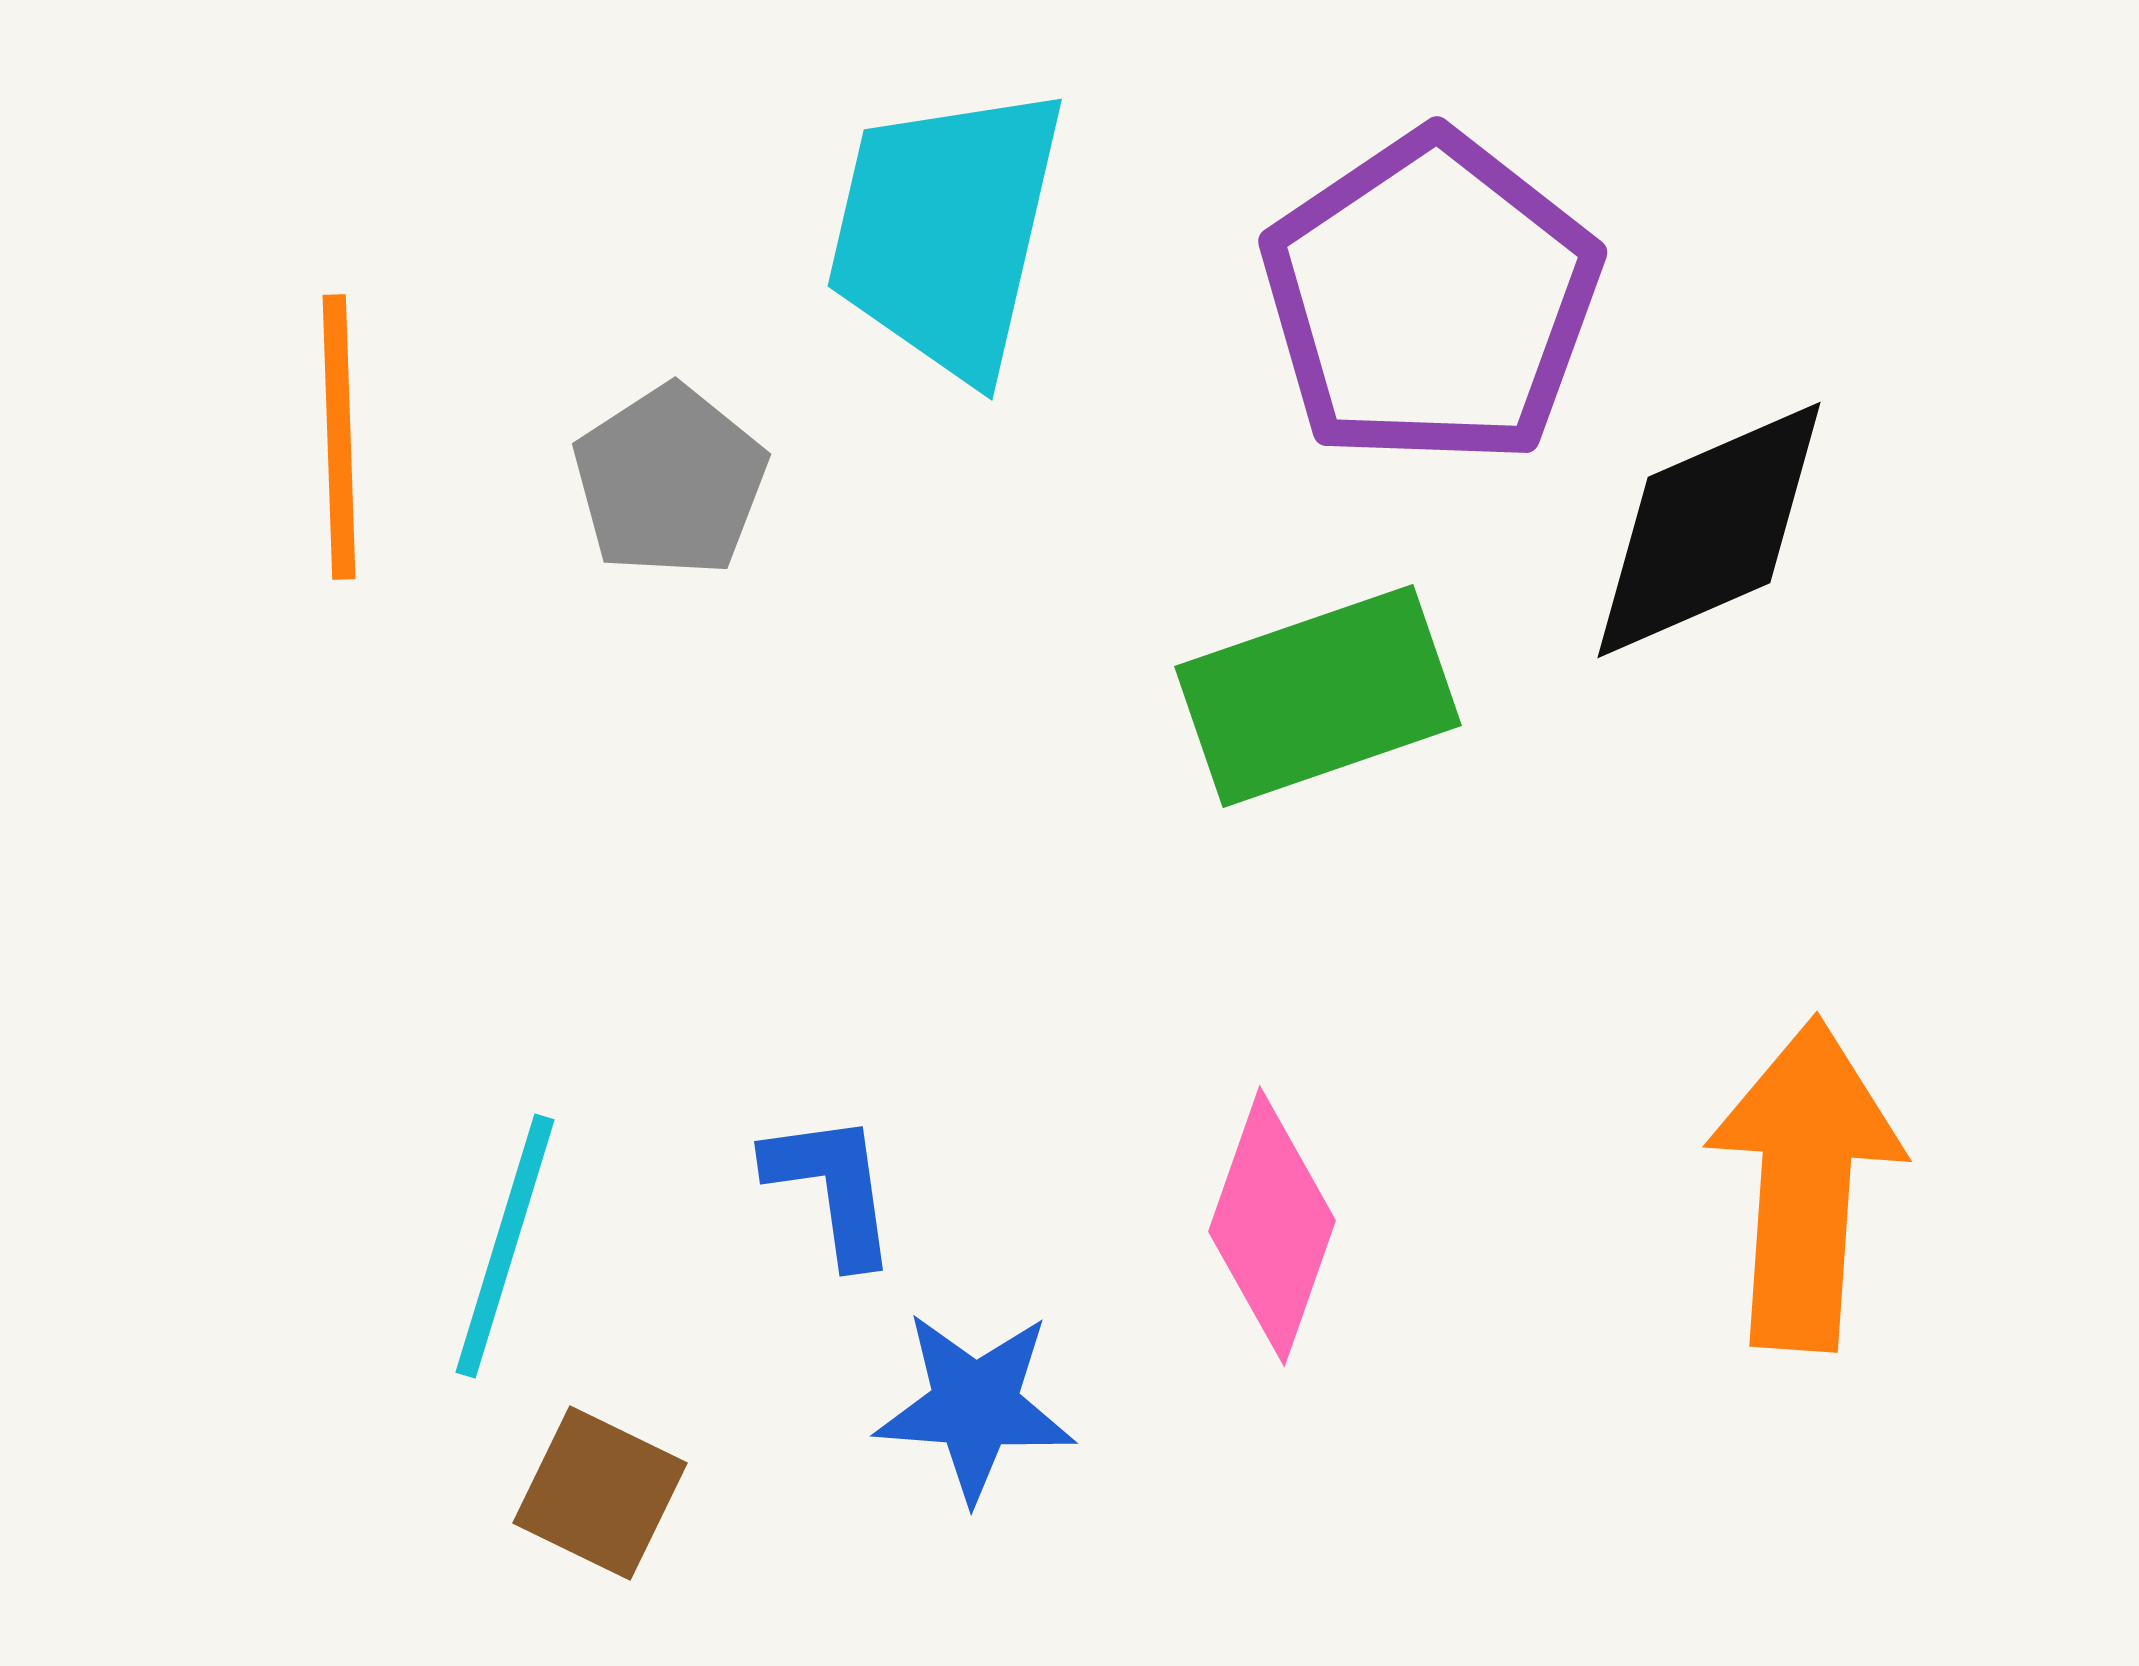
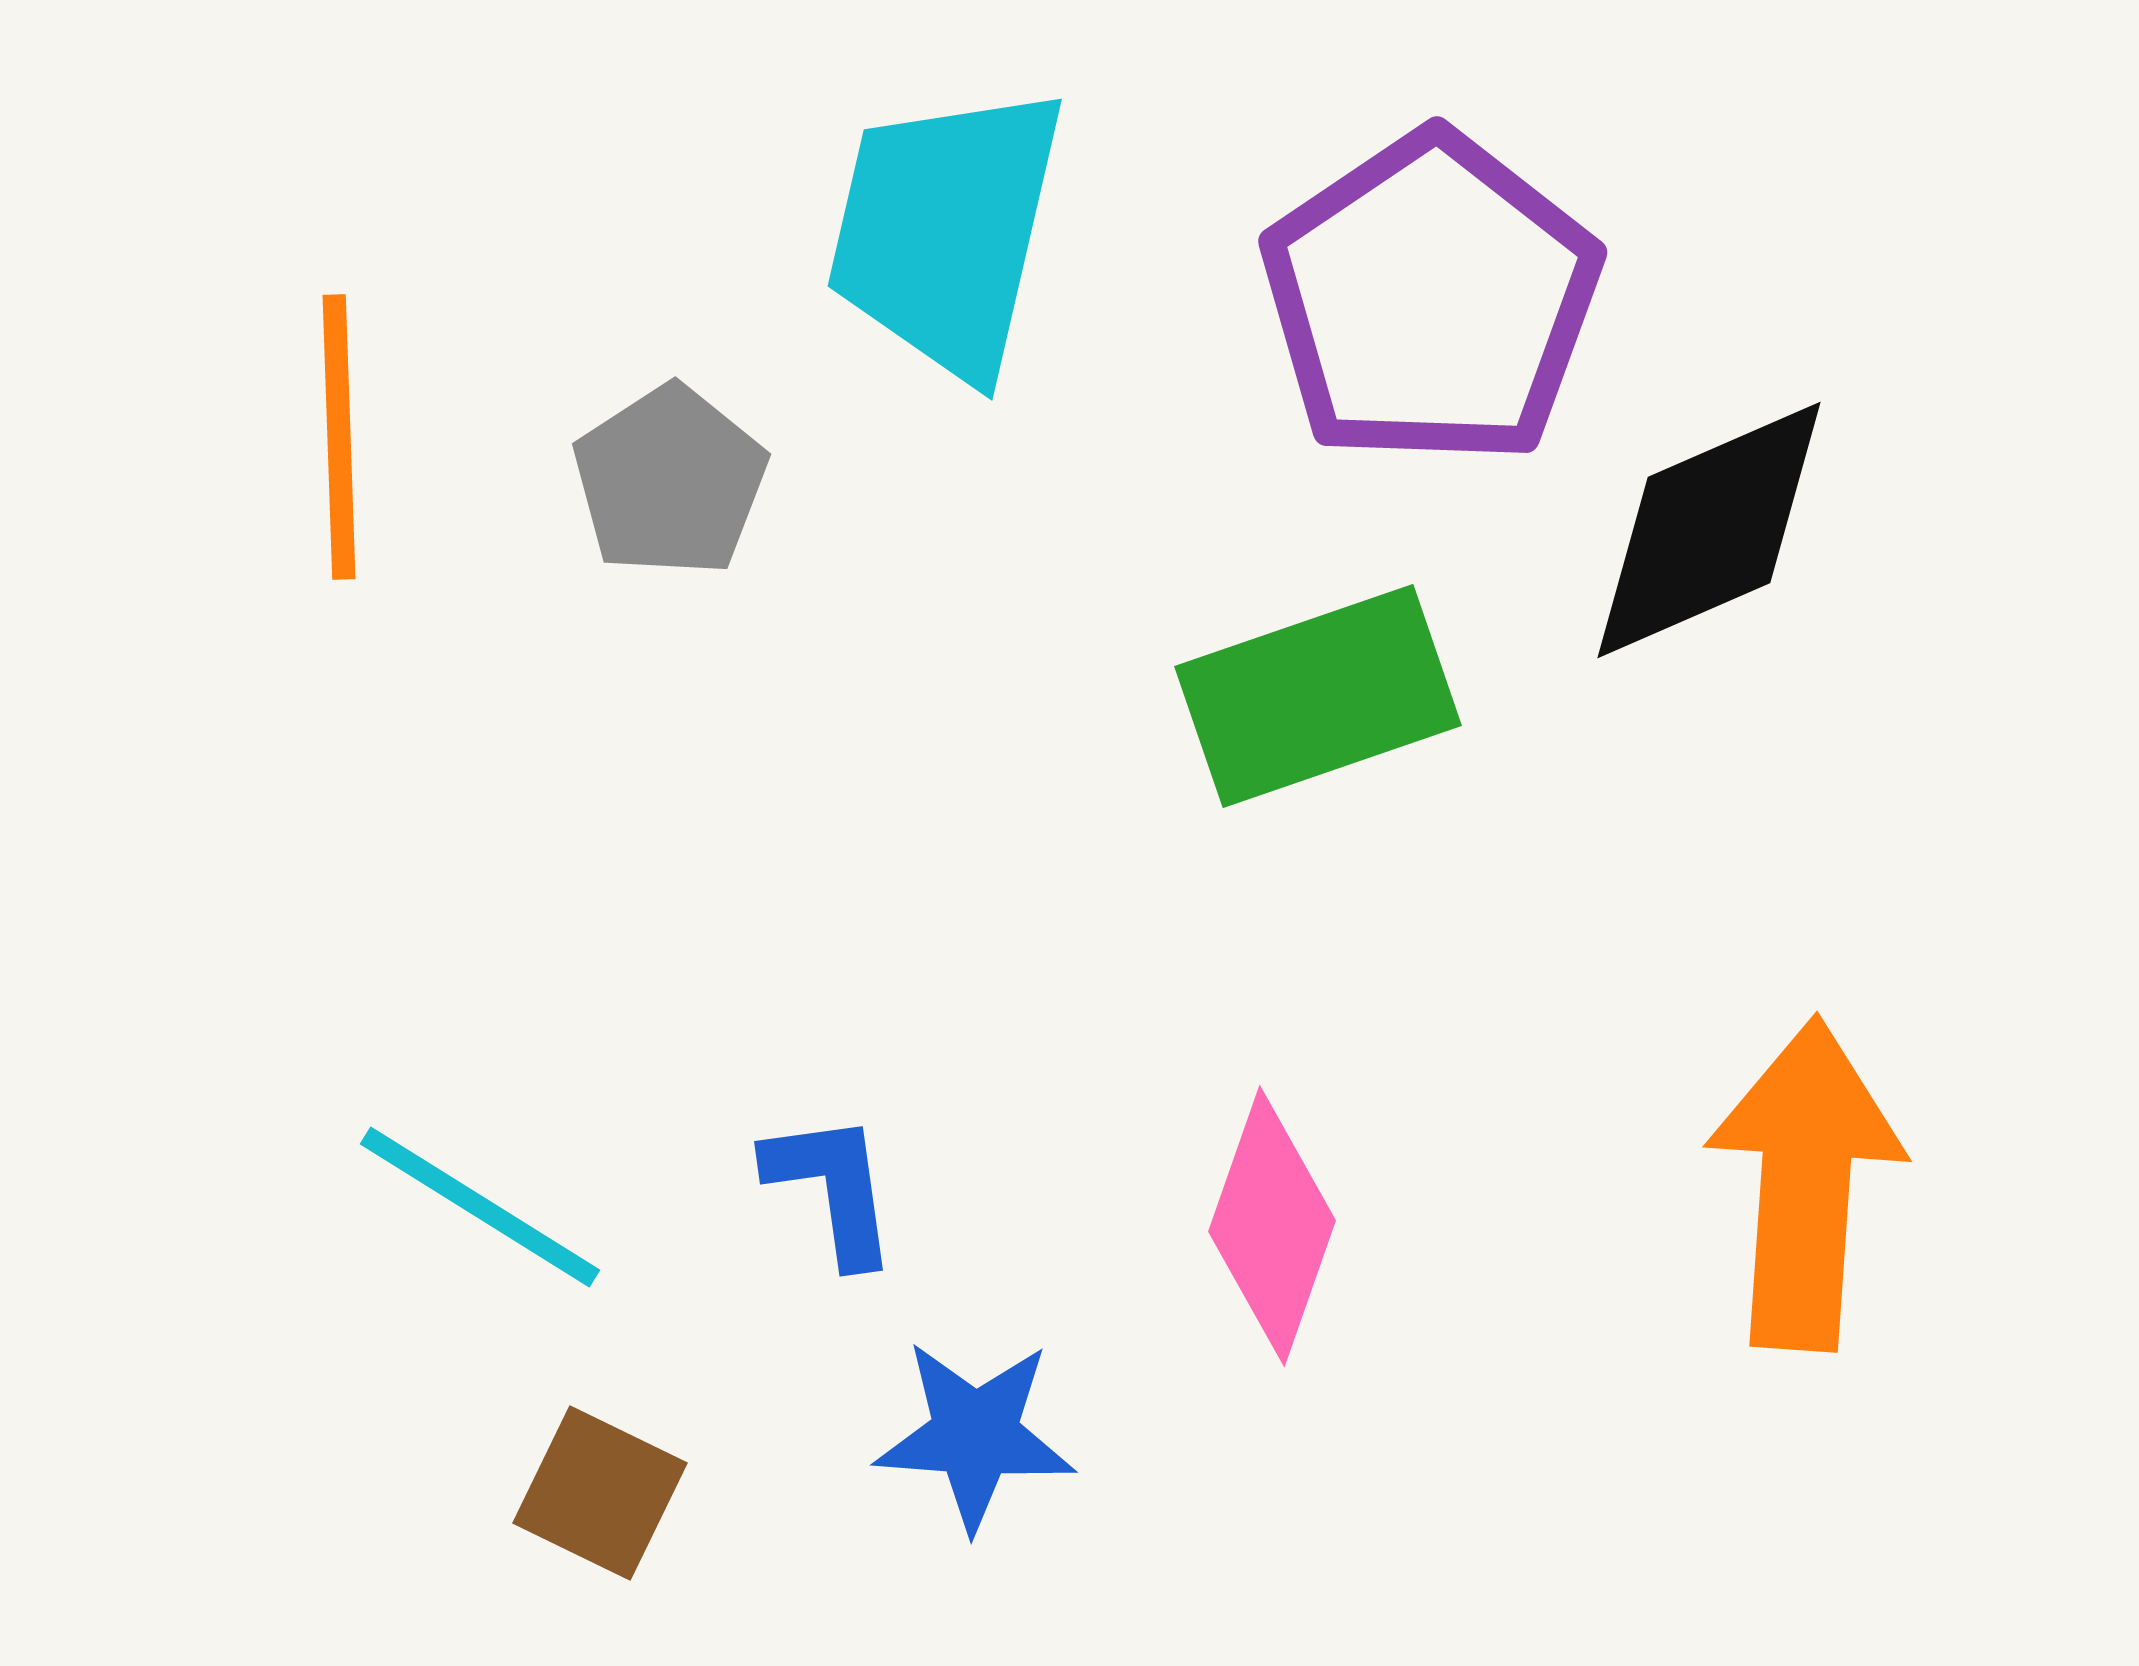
cyan line: moved 25 px left, 39 px up; rotated 75 degrees counterclockwise
blue star: moved 29 px down
